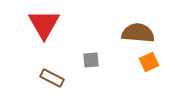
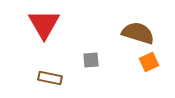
brown semicircle: rotated 12 degrees clockwise
brown rectangle: moved 2 px left; rotated 15 degrees counterclockwise
